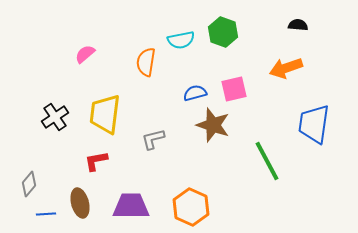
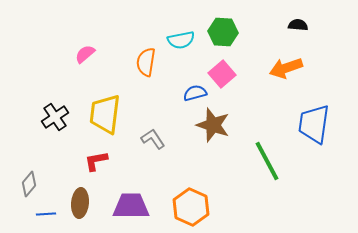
green hexagon: rotated 16 degrees counterclockwise
pink square: moved 12 px left, 15 px up; rotated 28 degrees counterclockwise
gray L-shape: rotated 70 degrees clockwise
brown ellipse: rotated 20 degrees clockwise
